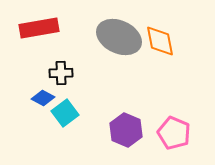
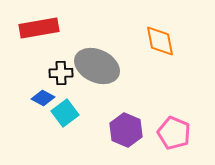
gray ellipse: moved 22 px left, 29 px down
